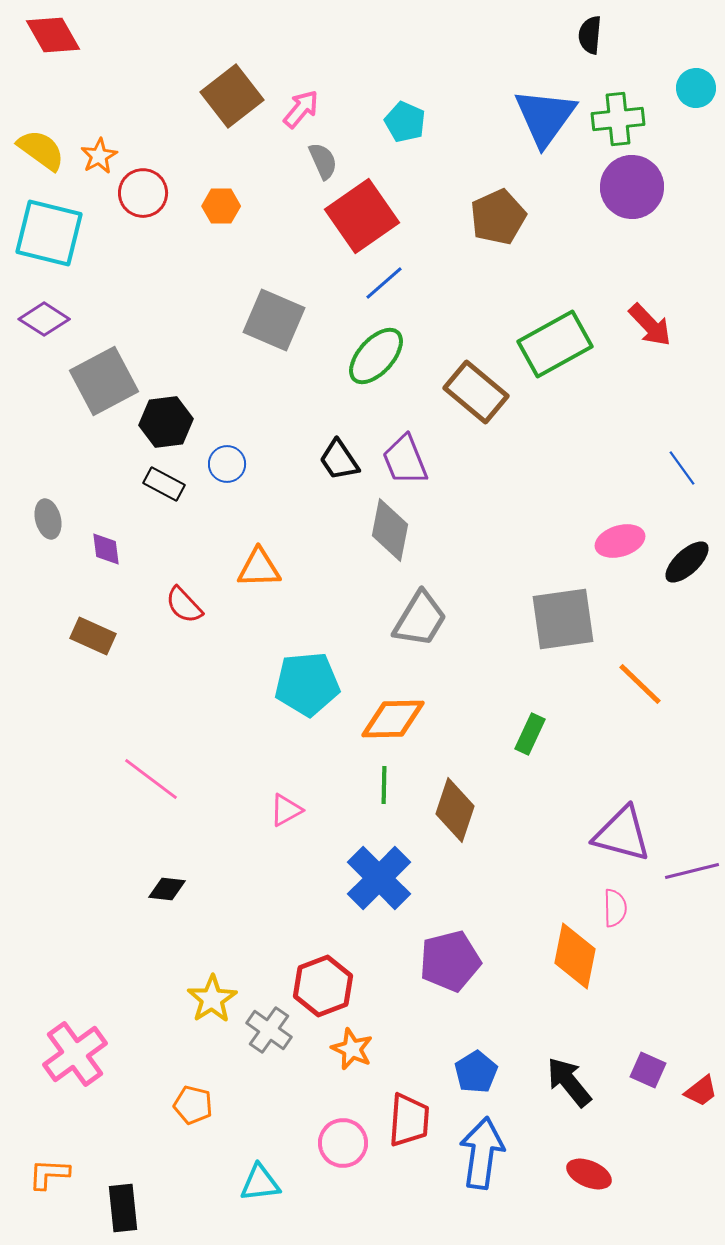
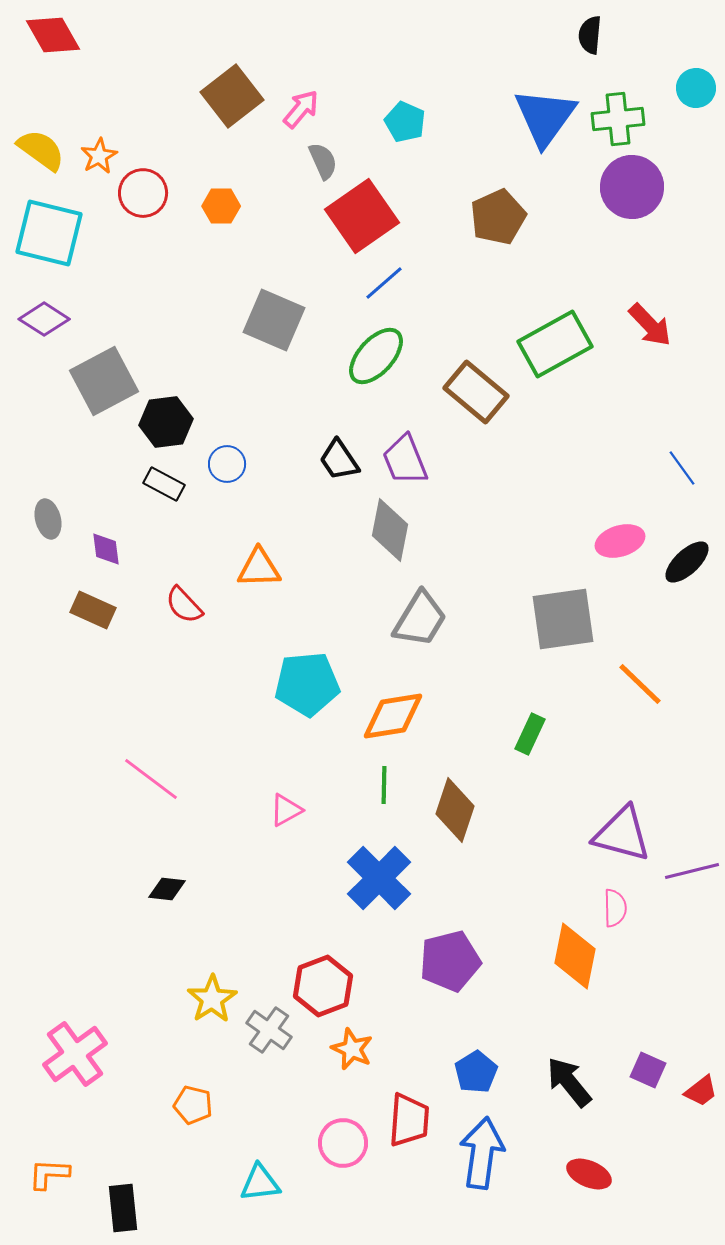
brown rectangle at (93, 636): moved 26 px up
orange diamond at (393, 719): moved 3 px up; rotated 8 degrees counterclockwise
